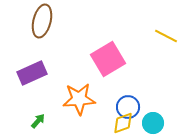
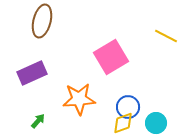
pink square: moved 3 px right, 2 px up
cyan circle: moved 3 px right
